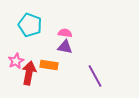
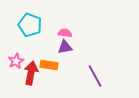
purple triangle: rotated 21 degrees counterclockwise
red arrow: moved 2 px right
